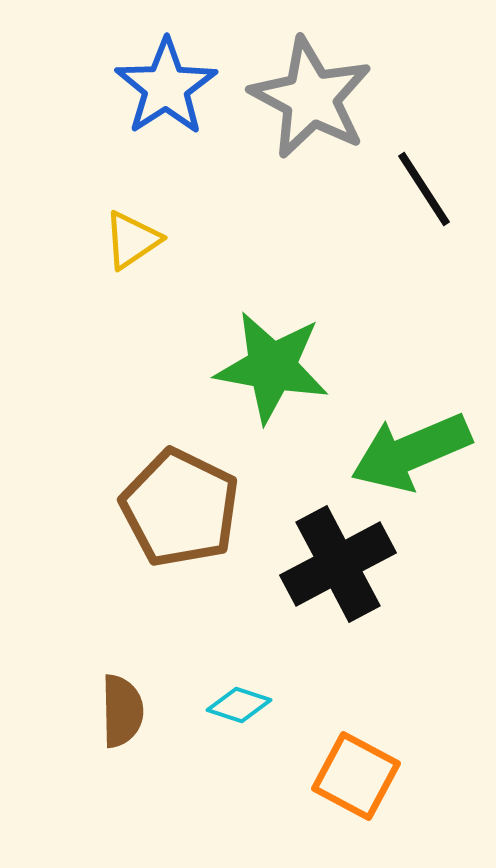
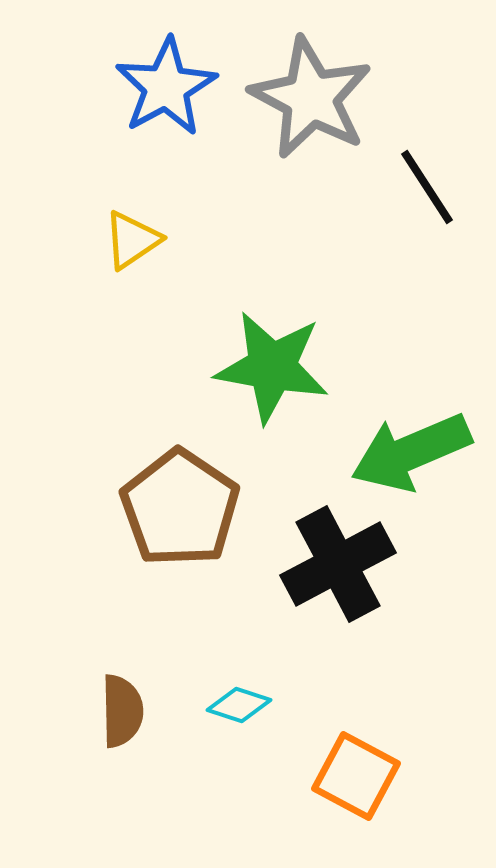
blue star: rotated 4 degrees clockwise
black line: moved 3 px right, 2 px up
brown pentagon: rotated 8 degrees clockwise
